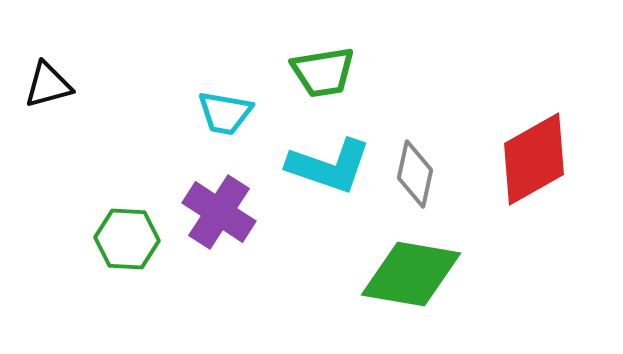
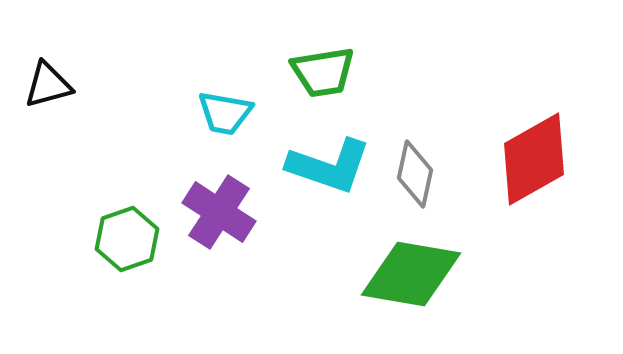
green hexagon: rotated 22 degrees counterclockwise
